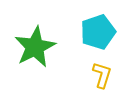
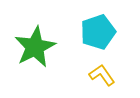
yellow L-shape: rotated 52 degrees counterclockwise
